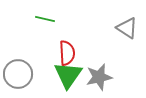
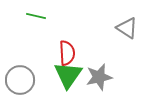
green line: moved 9 px left, 3 px up
gray circle: moved 2 px right, 6 px down
